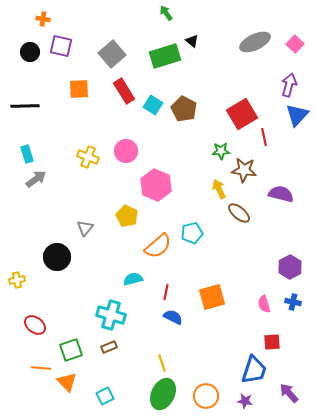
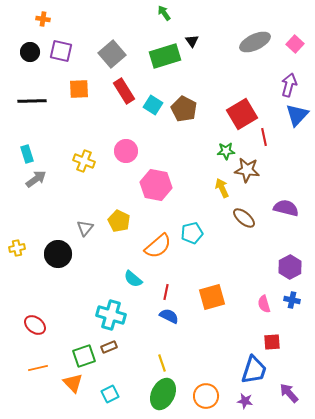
green arrow at (166, 13): moved 2 px left
black triangle at (192, 41): rotated 16 degrees clockwise
purple square at (61, 46): moved 5 px down
black line at (25, 106): moved 7 px right, 5 px up
green star at (221, 151): moved 5 px right
yellow cross at (88, 157): moved 4 px left, 4 px down
brown star at (244, 170): moved 3 px right
pink hexagon at (156, 185): rotated 12 degrees counterclockwise
yellow arrow at (219, 189): moved 3 px right, 1 px up
purple semicircle at (281, 194): moved 5 px right, 14 px down
brown ellipse at (239, 213): moved 5 px right, 5 px down
yellow pentagon at (127, 216): moved 8 px left, 5 px down
black circle at (57, 257): moved 1 px right, 3 px up
cyan semicircle at (133, 279): rotated 126 degrees counterclockwise
yellow cross at (17, 280): moved 32 px up
blue cross at (293, 302): moved 1 px left, 2 px up
blue semicircle at (173, 317): moved 4 px left, 1 px up
green square at (71, 350): moved 13 px right, 6 px down
orange line at (41, 368): moved 3 px left; rotated 18 degrees counterclockwise
orange triangle at (67, 382): moved 6 px right, 1 px down
cyan square at (105, 396): moved 5 px right, 2 px up
